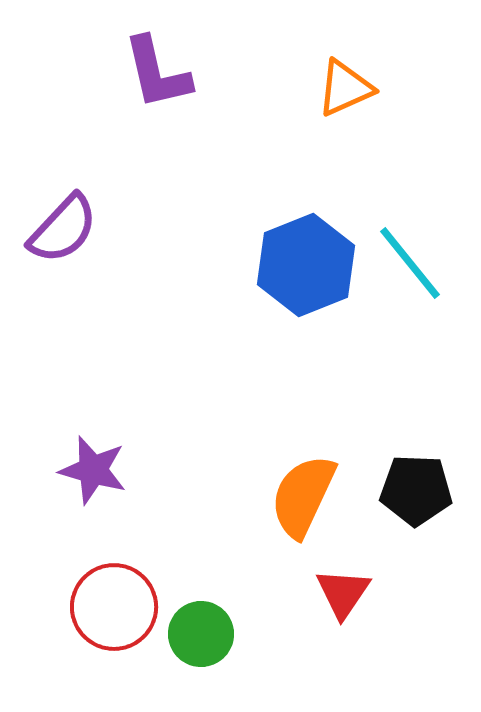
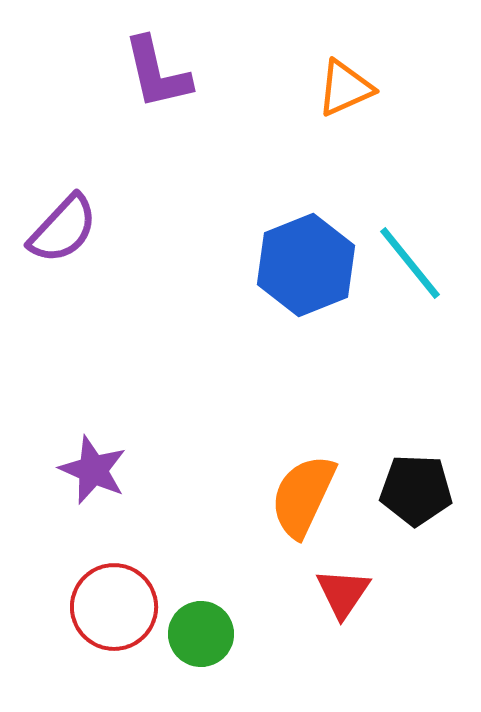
purple star: rotated 8 degrees clockwise
